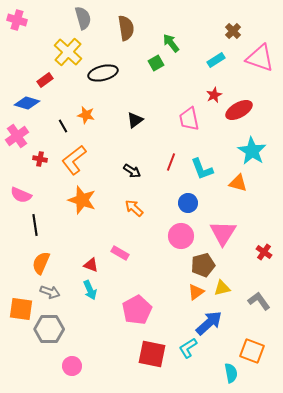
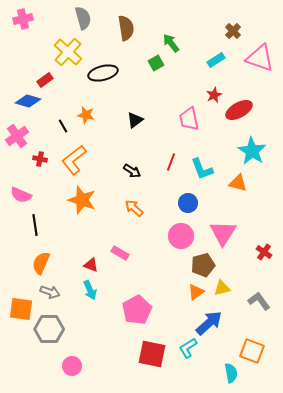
pink cross at (17, 20): moved 6 px right, 1 px up; rotated 30 degrees counterclockwise
blue diamond at (27, 103): moved 1 px right, 2 px up
